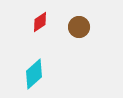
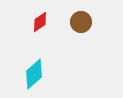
brown circle: moved 2 px right, 5 px up
